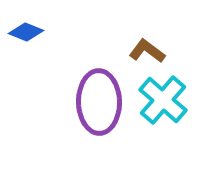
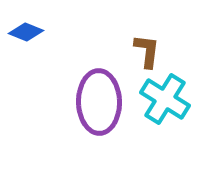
brown L-shape: rotated 60 degrees clockwise
cyan cross: moved 2 px right, 1 px up; rotated 9 degrees counterclockwise
